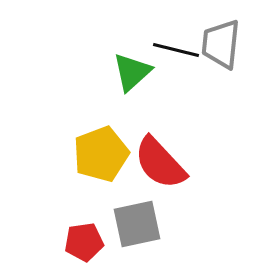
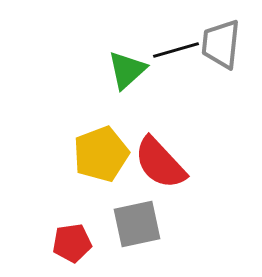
black line: rotated 30 degrees counterclockwise
green triangle: moved 5 px left, 2 px up
red pentagon: moved 12 px left, 1 px down
